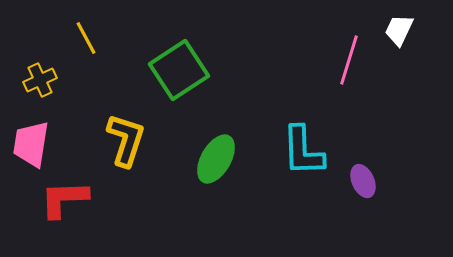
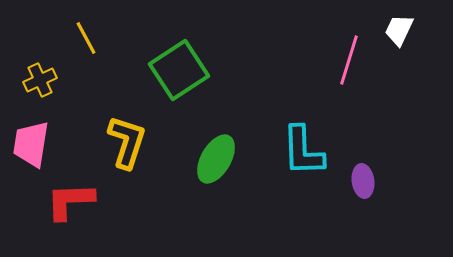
yellow L-shape: moved 1 px right, 2 px down
purple ellipse: rotated 16 degrees clockwise
red L-shape: moved 6 px right, 2 px down
